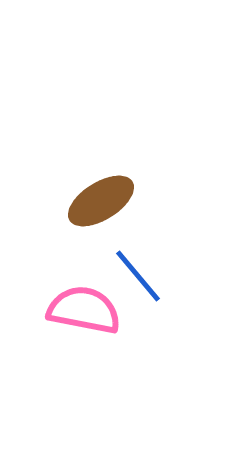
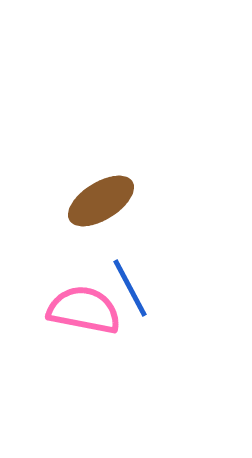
blue line: moved 8 px left, 12 px down; rotated 12 degrees clockwise
